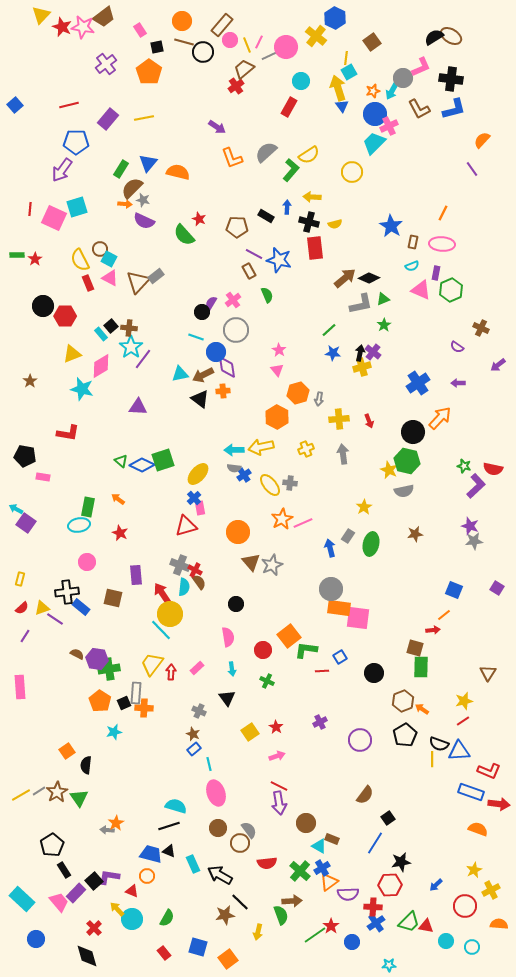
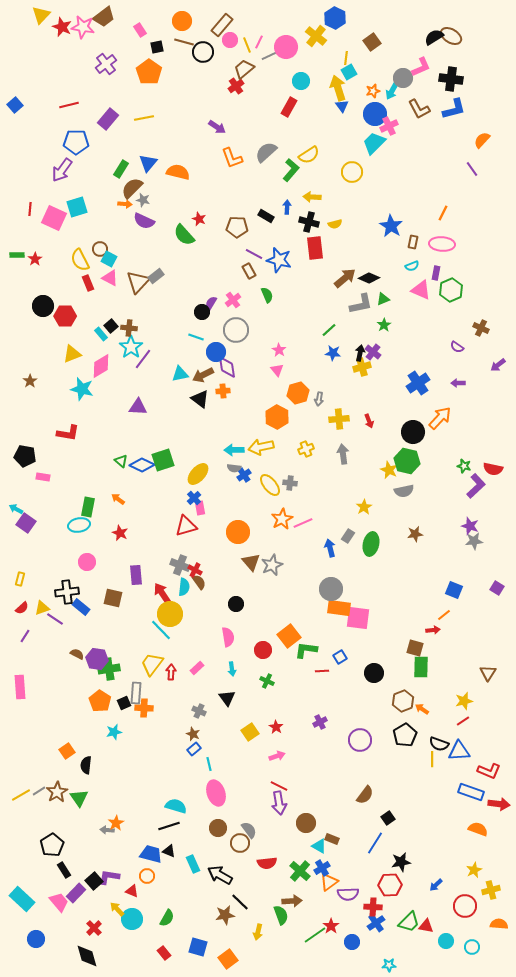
yellow cross at (491, 890): rotated 12 degrees clockwise
